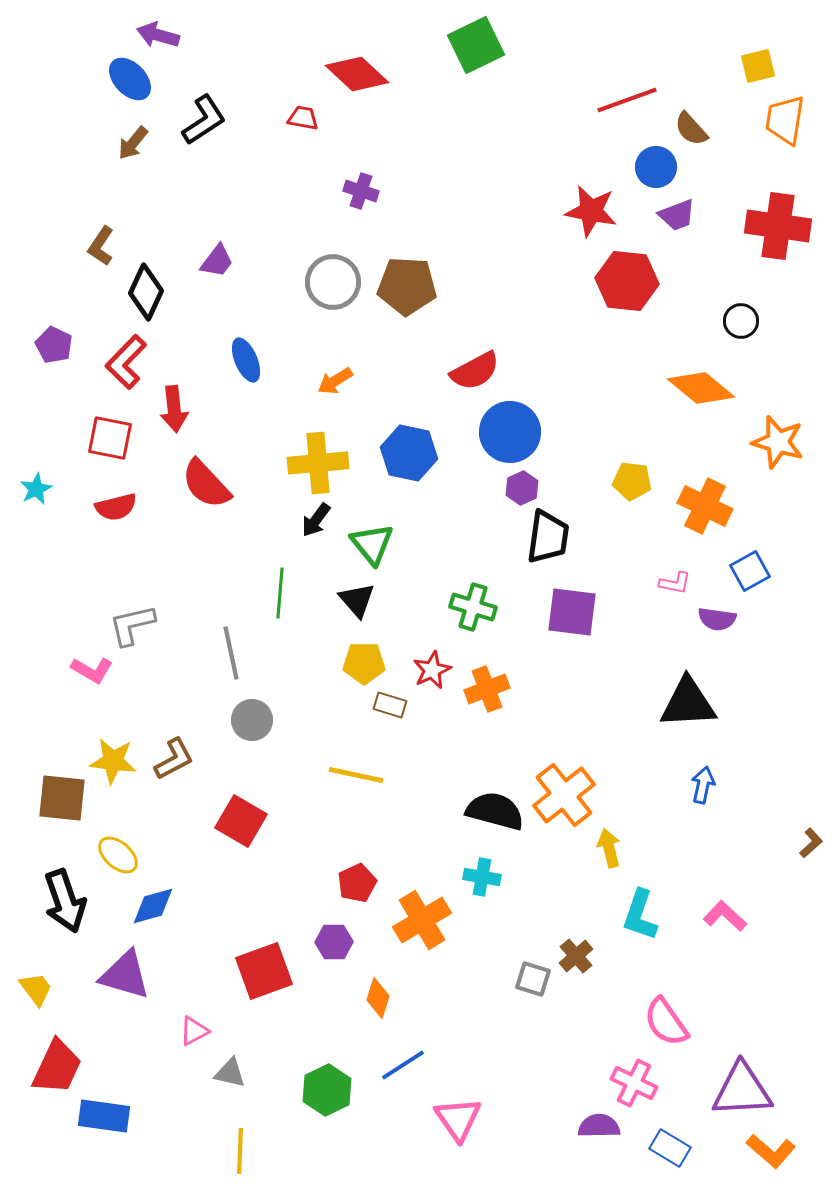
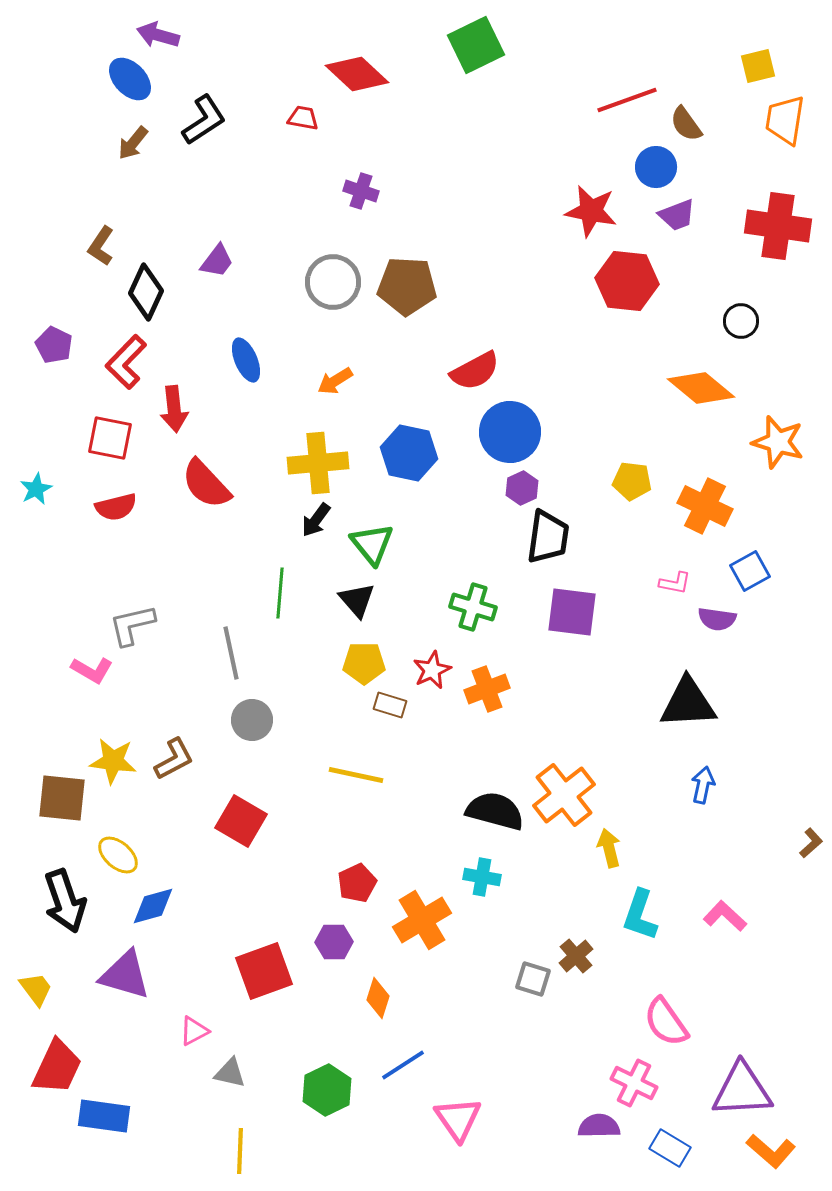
brown semicircle at (691, 129): moved 5 px left, 5 px up; rotated 6 degrees clockwise
